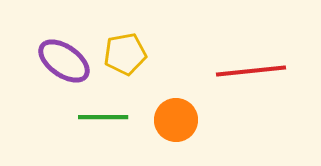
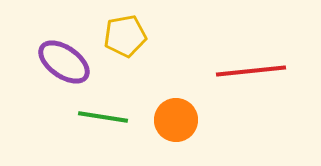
yellow pentagon: moved 18 px up
purple ellipse: moved 1 px down
green line: rotated 9 degrees clockwise
